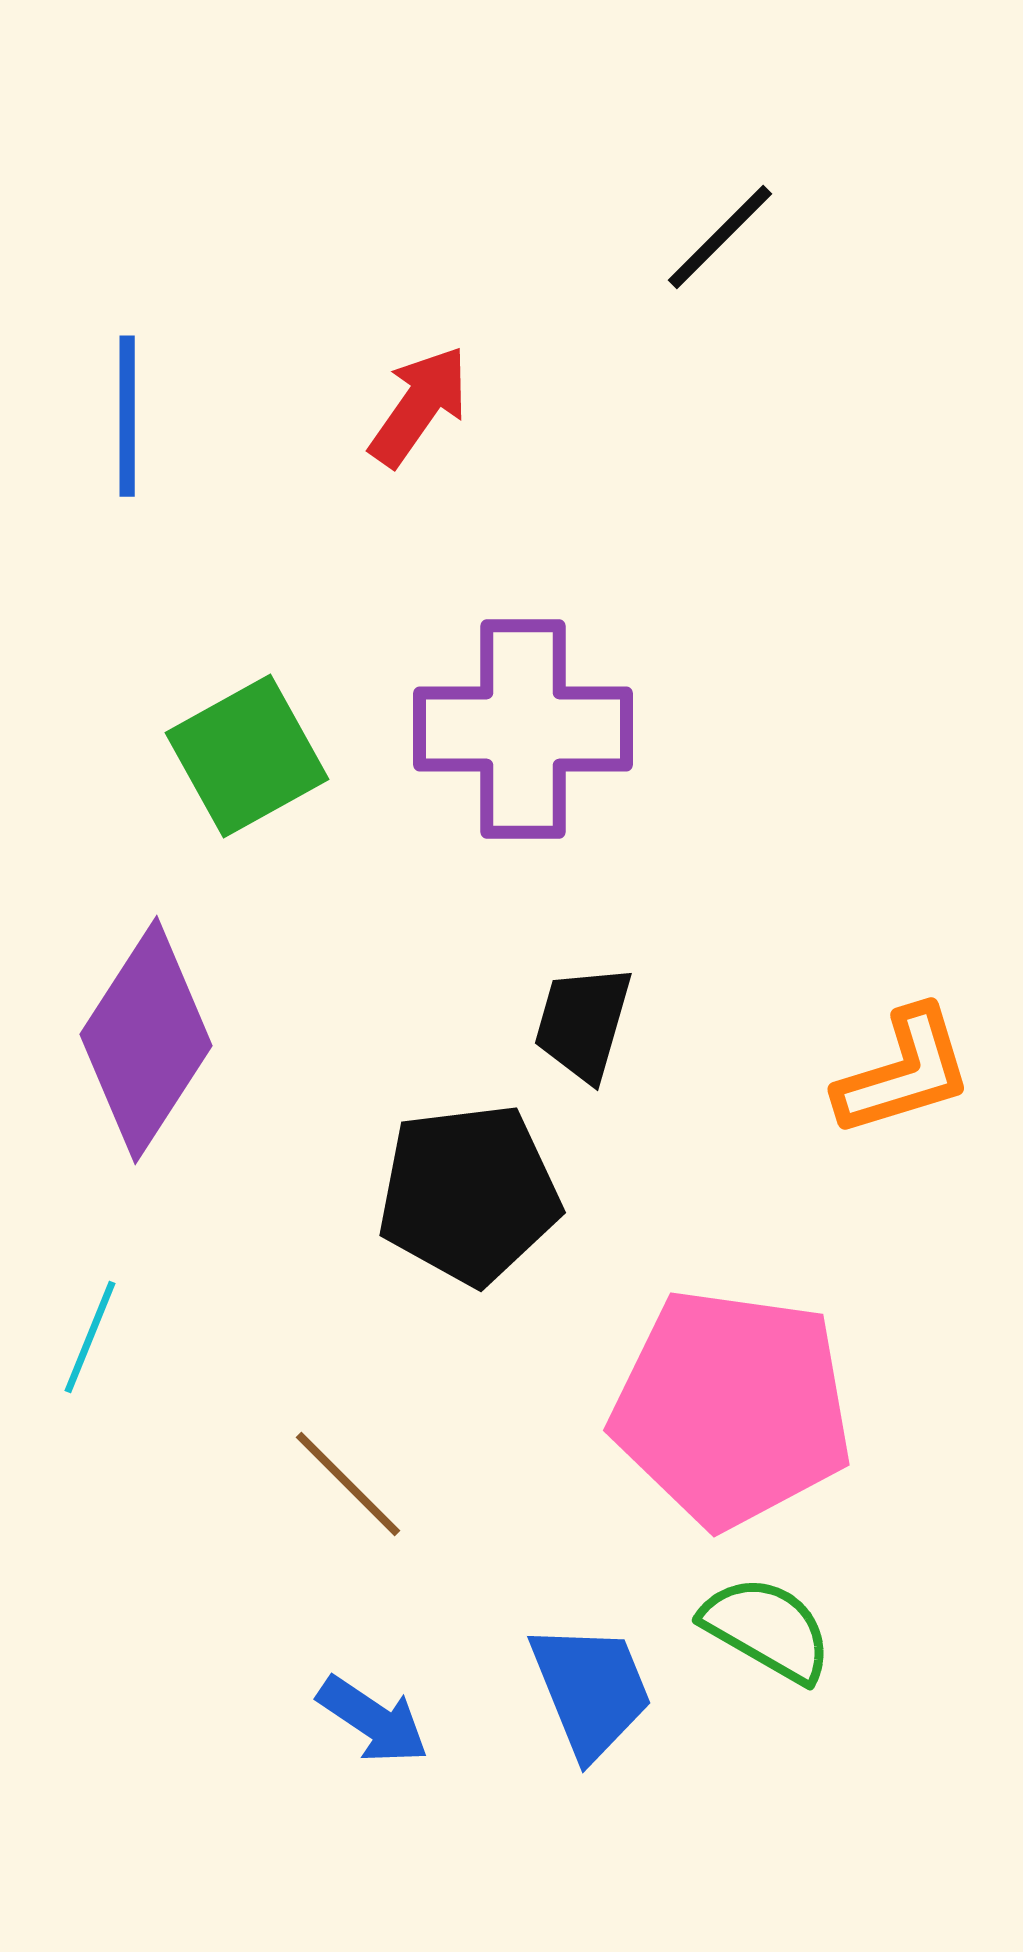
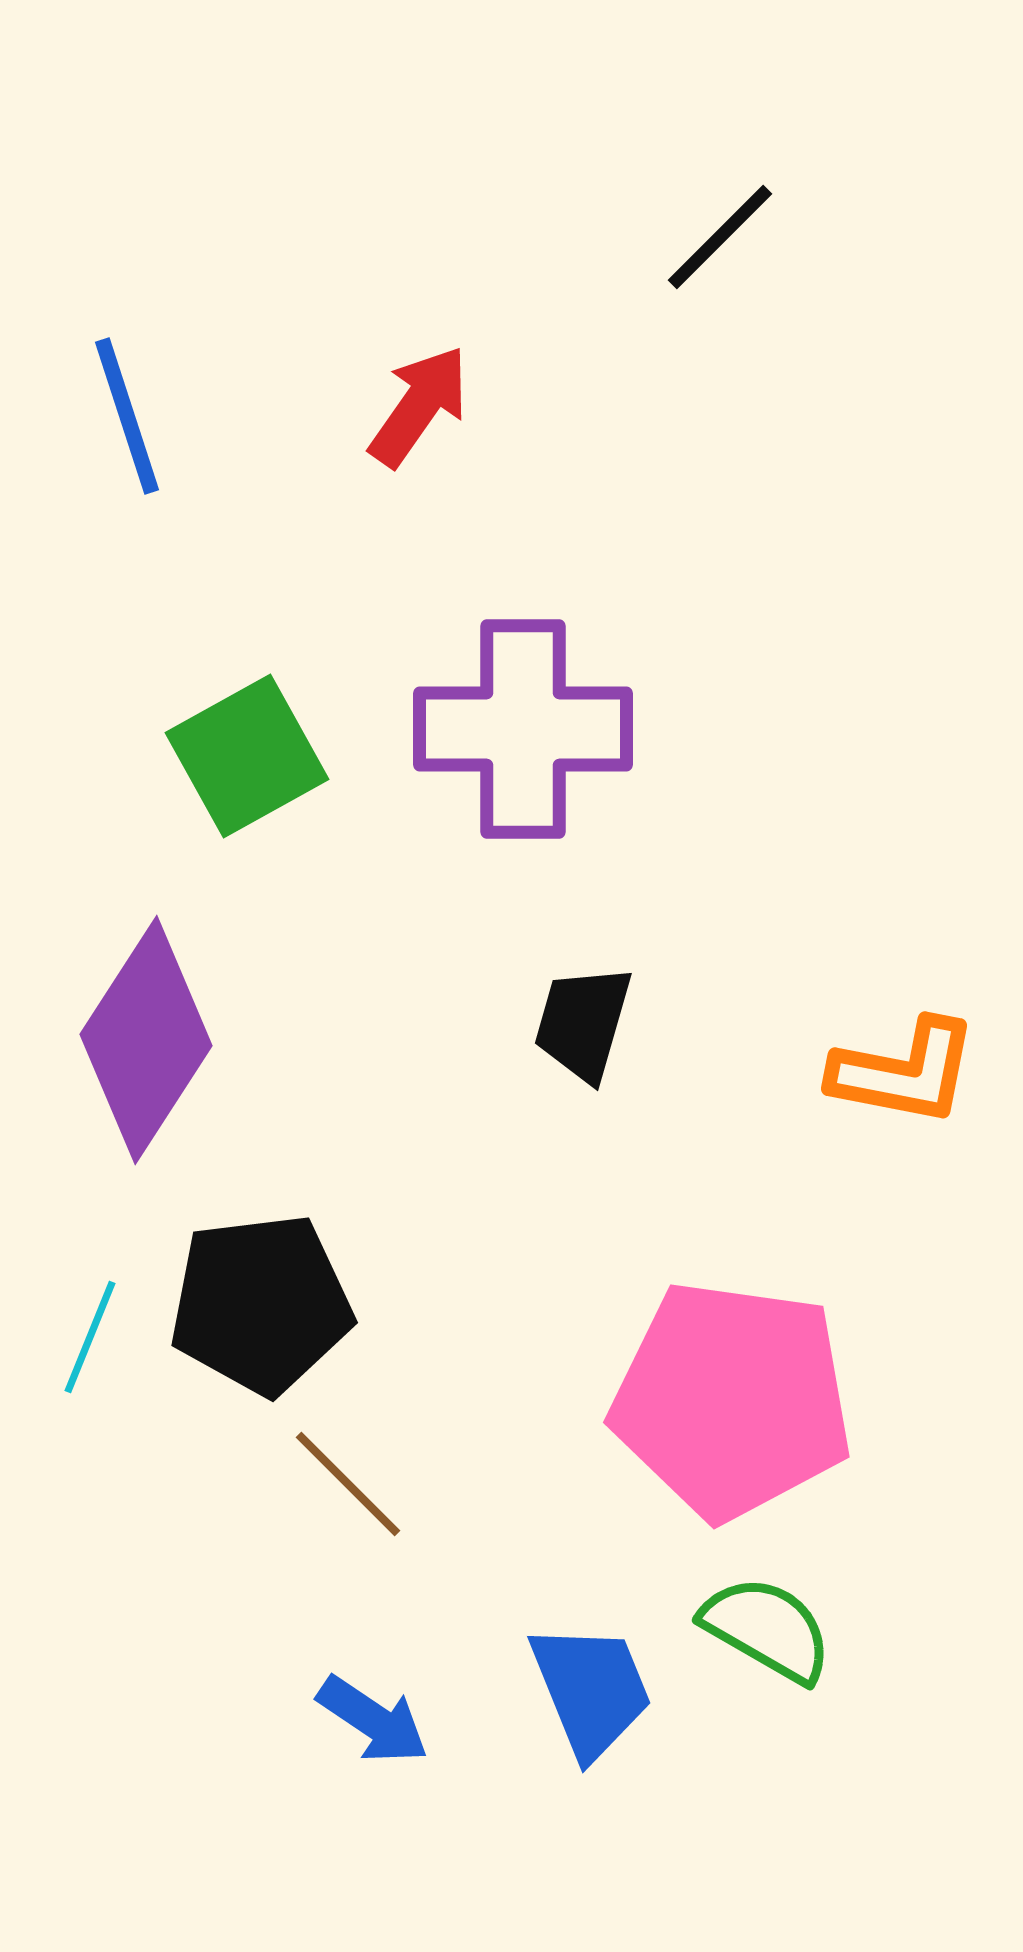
blue line: rotated 18 degrees counterclockwise
orange L-shape: rotated 28 degrees clockwise
black pentagon: moved 208 px left, 110 px down
pink pentagon: moved 8 px up
